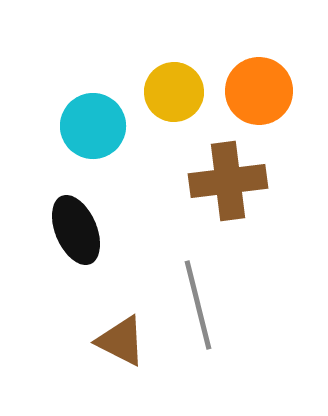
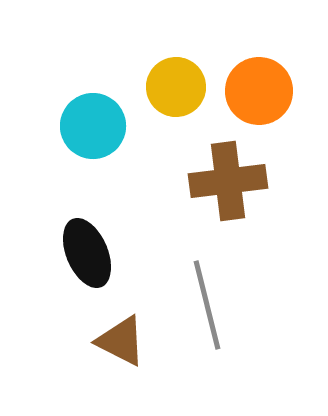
yellow circle: moved 2 px right, 5 px up
black ellipse: moved 11 px right, 23 px down
gray line: moved 9 px right
